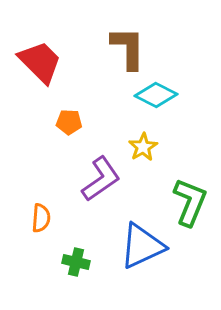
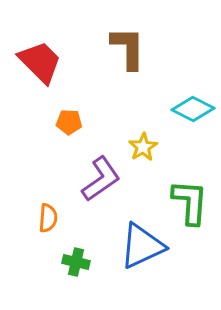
cyan diamond: moved 37 px right, 14 px down
green L-shape: rotated 18 degrees counterclockwise
orange semicircle: moved 7 px right
